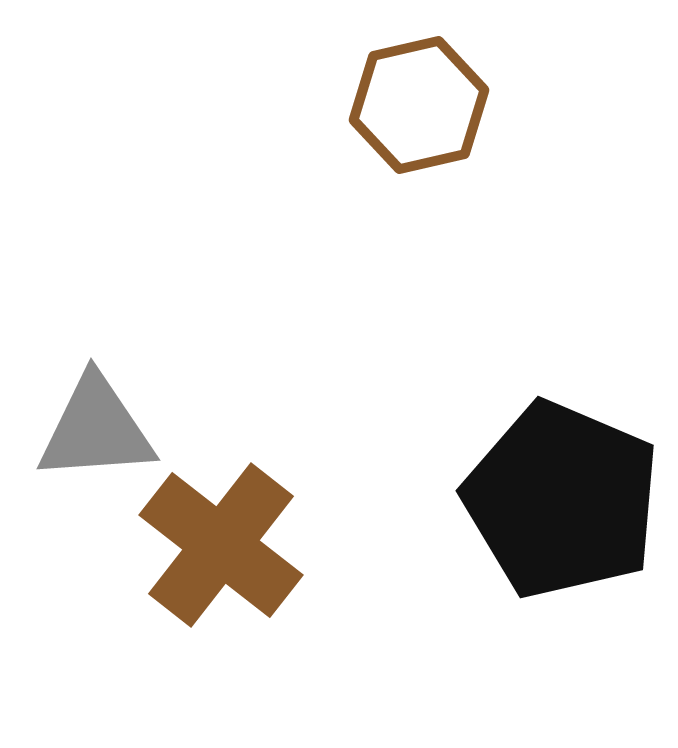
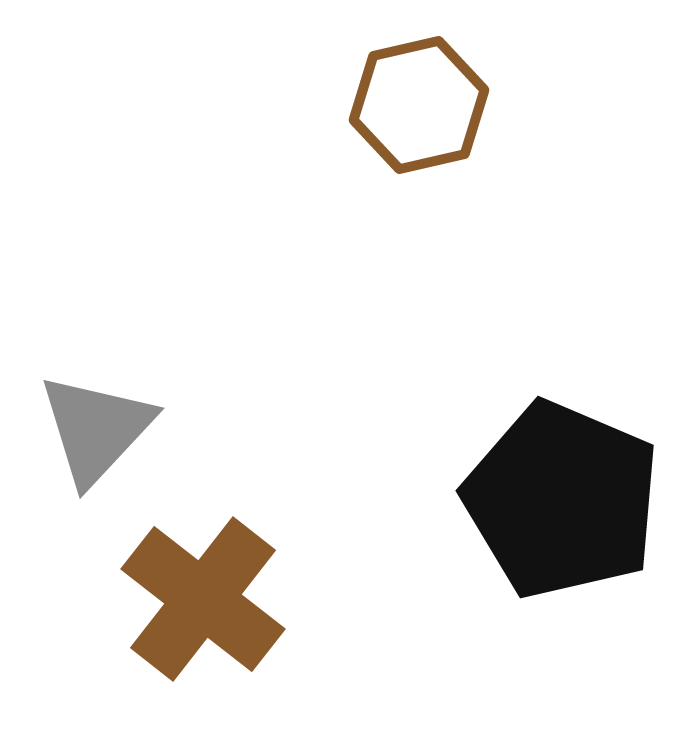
gray triangle: rotated 43 degrees counterclockwise
brown cross: moved 18 px left, 54 px down
